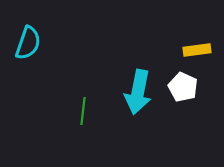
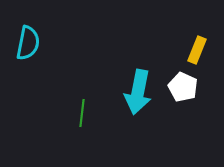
cyan semicircle: rotated 8 degrees counterclockwise
yellow rectangle: rotated 60 degrees counterclockwise
green line: moved 1 px left, 2 px down
